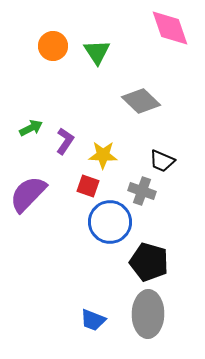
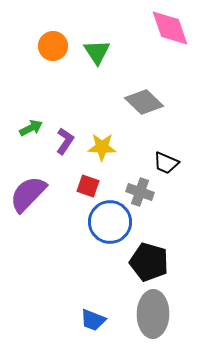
gray diamond: moved 3 px right, 1 px down
yellow star: moved 1 px left, 8 px up
black trapezoid: moved 4 px right, 2 px down
gray cross: moved 2 px left, 1 px down
gray ellipse: moved 5 px right
